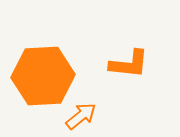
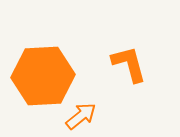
orange L-shape: rotated 111 degrees counterclockwise
